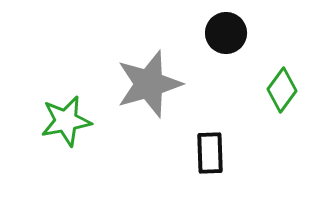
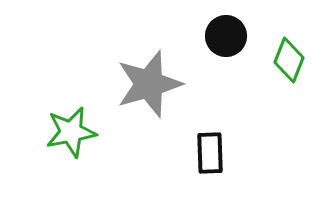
black circle: moved 3 px down
green diamond: moved 7 px right, 30 px up; rotated 15 degrees counterclockwise
green star: moved 5 px right, 11 px down
